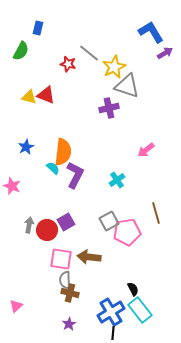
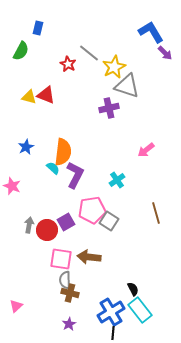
purple arrow: rotated 77 degrees clockwise
red star: rotated 14 degrees clockwise
gray square: rotated 30 degrees counterclockwise
pink pentagon: moved 35 px left, 22 px up
